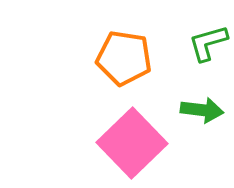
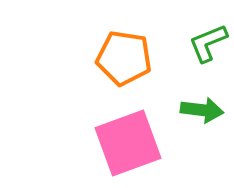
green L-shape: rotated 6 degrees counterclockwise
pink square: moved 4 px left; rotated 24 degrees clockwise
